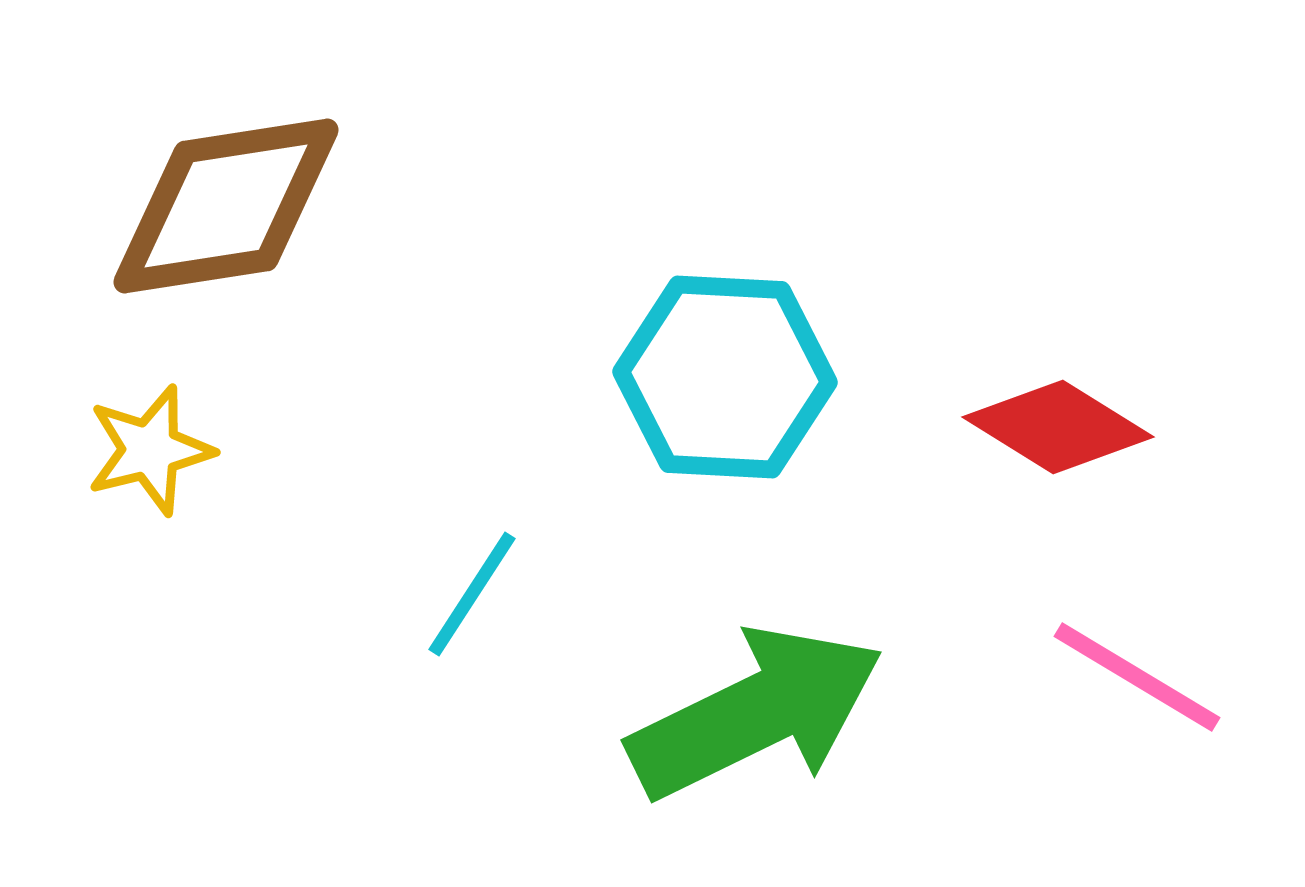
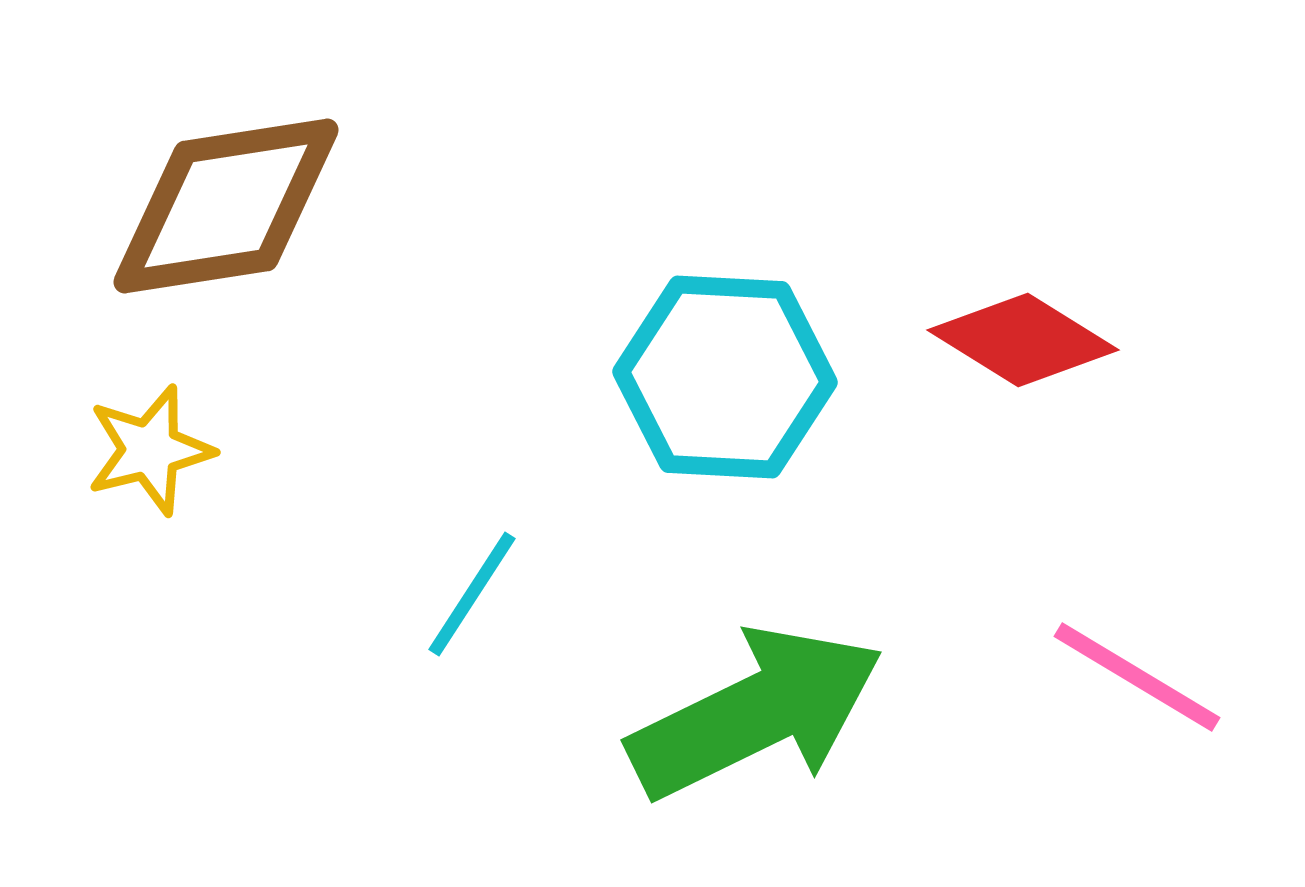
red diamond: moved 35 px left, 87 px up
